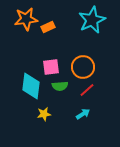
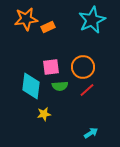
cyan arrow: moved 8 px right, 19 px down
